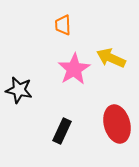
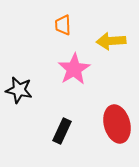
yellow arrow: moved 17 px up; rotated 28 degrees counterclockwise
